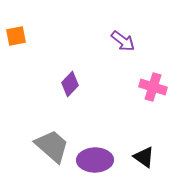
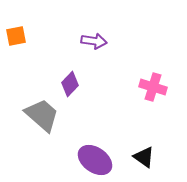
purple arrow: moved 29 px left; rotated 30 degrees counterclockwise
gray trapezoid: moved 10 px left, 31 px up
purple ellipse: rotated 36 degrees clockwise
